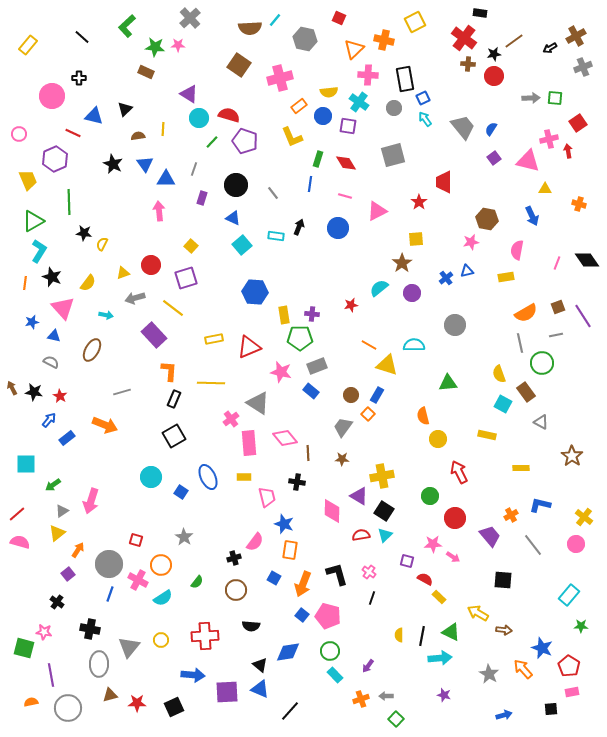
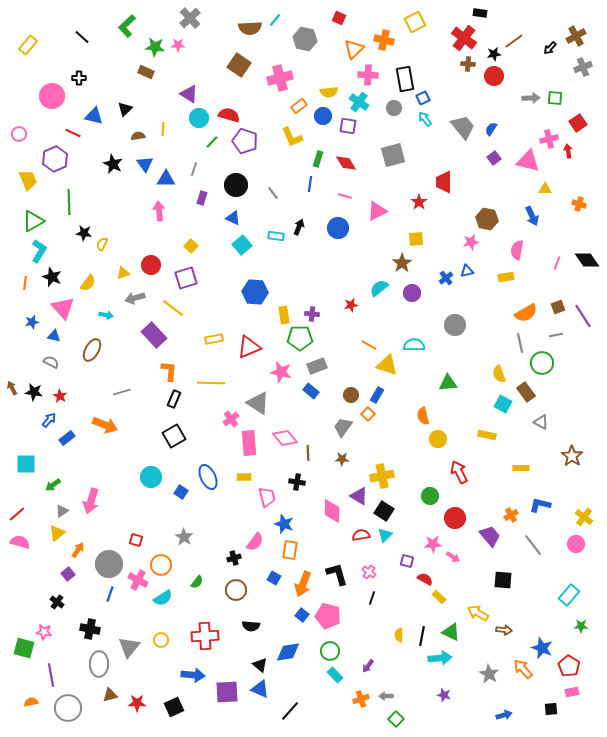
black arrow at (550, 48): rotated 16 degrees counterclockwise
